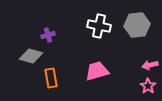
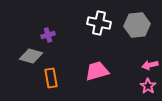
white cross: moved 3 px up
